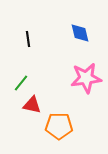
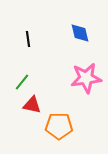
green line: moved 1 px right, 1 px up
